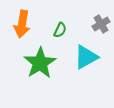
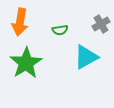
orange arrow: moved 2 px left, 2 px up
green semicircle: rotated 56 degrees clockwise
green star: moved 14 px left
